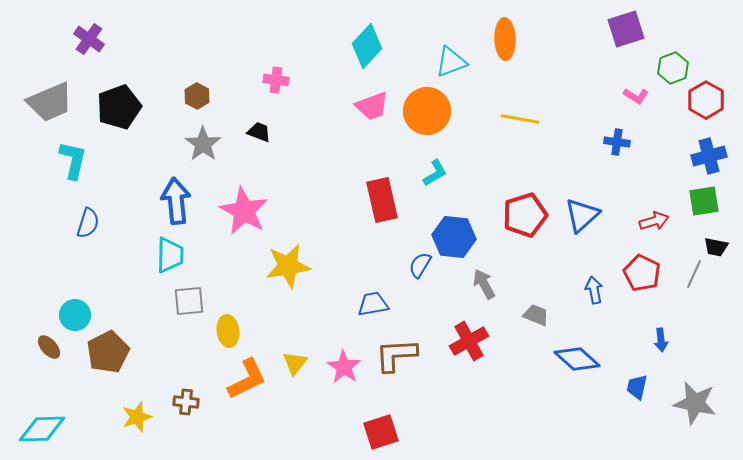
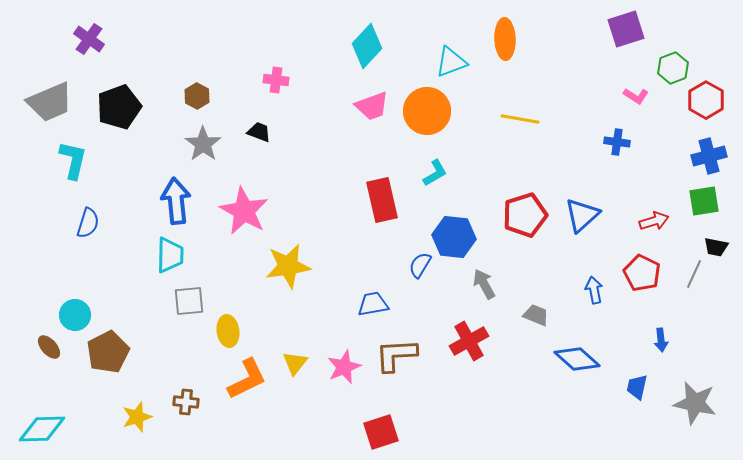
pink star at (344, 367): rotated 16 degrees clockwise
